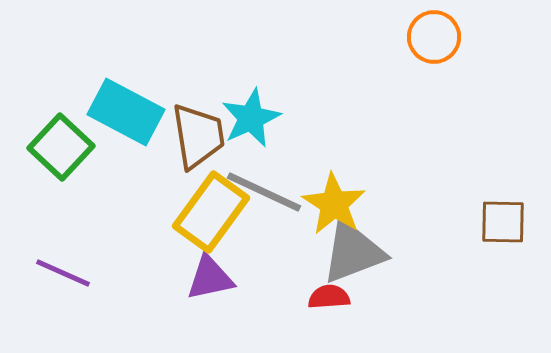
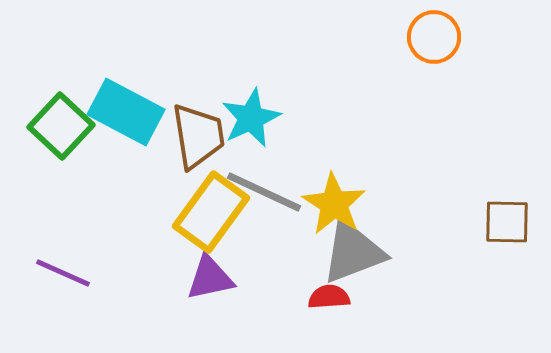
green square: moved 21 px up
brown square: moved 4 px right
